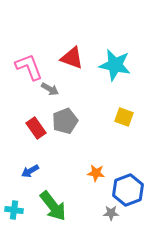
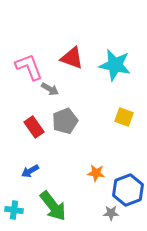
red rectangle: moved 2 px left, 1 px up
